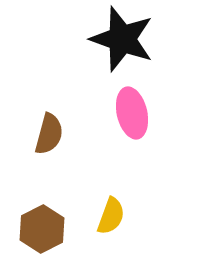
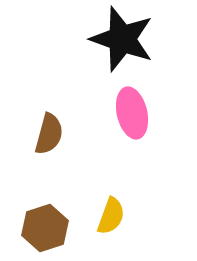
brown hexagon: moved 3 px right, 1 px up; rotated 9 degrees clockwise
